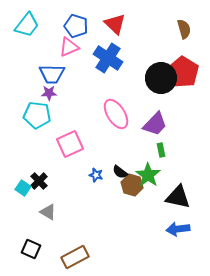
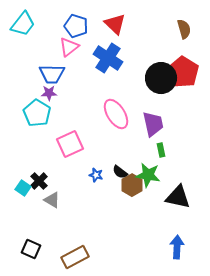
cyan trapezoid: moved 4 px left, 1 px up
pink triangle: rotated 15 degrees counterclockwise
cyan pentagon: moved 2 px up; rotated 24 degrees clockwise
purple trapezoid: moved 2 px left; rotated 56 degrees counterclockwise
green star: rotated 25 degrees counterclockwise
brown hexagon: rotated 15 degrees clockwise
gray triangle: moved 4 px right, 12 px up
blue arrow: moved 1 px left, 18 px down; rotated 100 degrees clockwise
